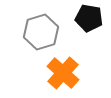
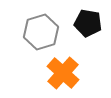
black pentagon: moved 1 px left, 5 px down
